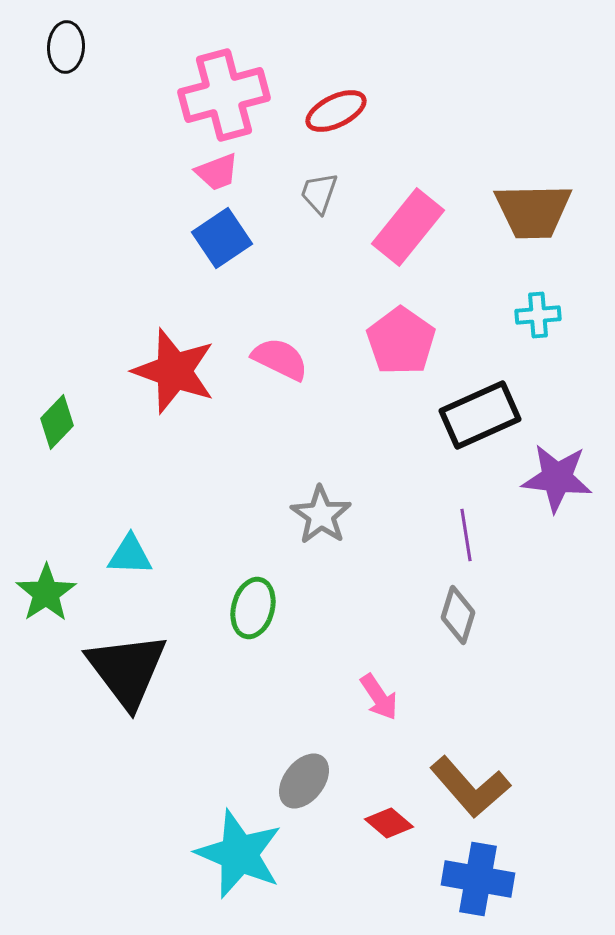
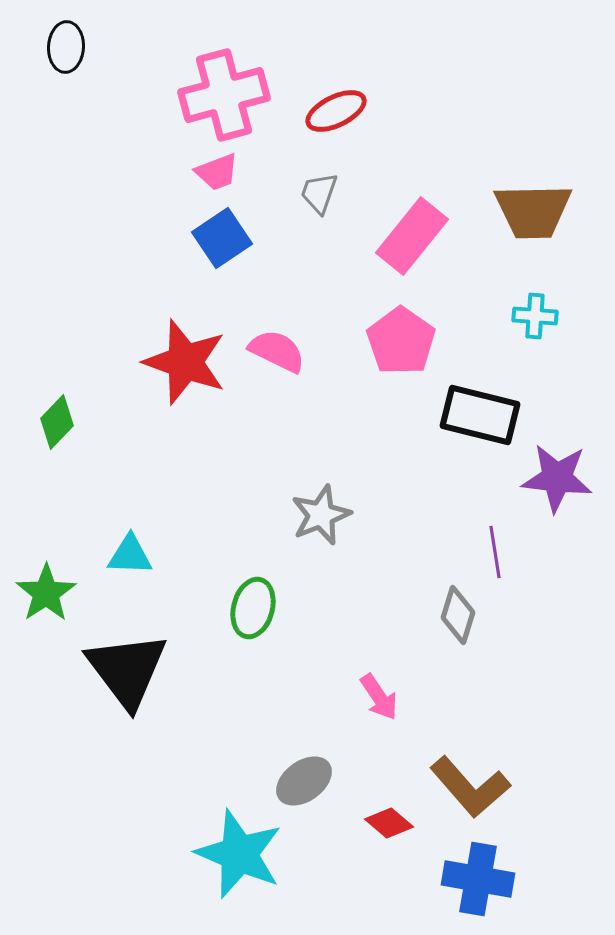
pink rectangle: moved 4 px right, 9 px down
cyan cross: moved 3 px left, 1 px down; rotated 9 degrees clockwise
pink semicircle: moved 3 px left, 8 px up
red star: moved 11 px right, 9 px up
black rectangle: rotated 38 degrees clockwise
gray star: rotated 16 degrees clockwise
purple line: moved 29 px right, 17 px down
gray ellipse: rotated 16 degrees clockwise
